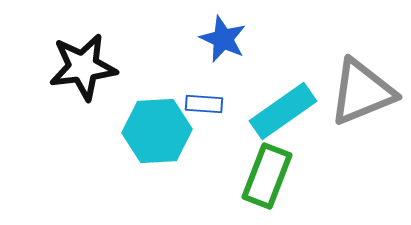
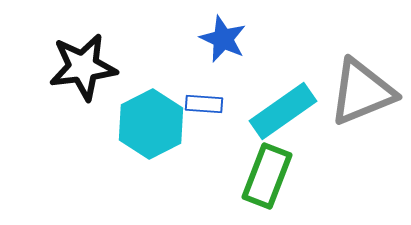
cyan hexagon: moved 6 px left, 7 px up; rotated 24 degrees counterclockwise
